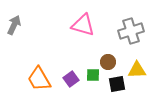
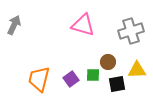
orange trapezoid: rotated 44 degrees clockwise
